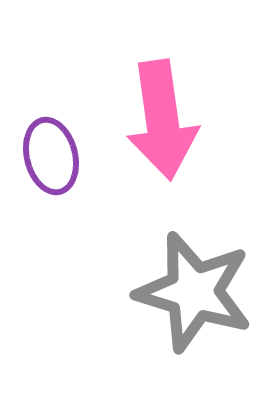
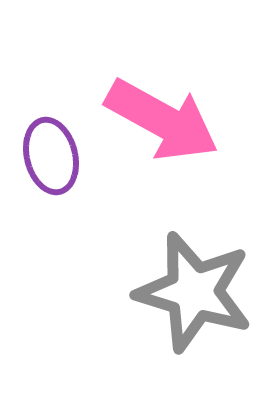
pink arrow: rotated 53 degrees counterclockwise
